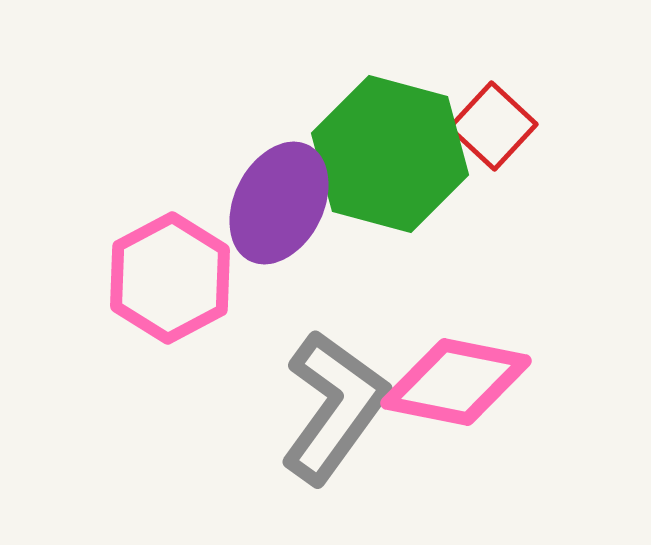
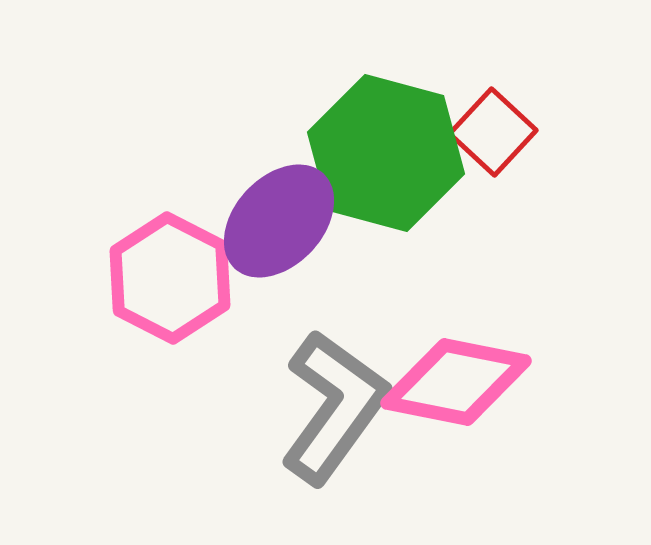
red square: moved 6 px down
green hexagon: moved 4 px left, 1 px up
purple ellipse: moved 18 px down; rotated 16 degrees clockwise
pink hexagon: rotated 5 degrees counterclockwise
